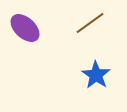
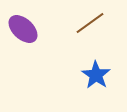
purple ellipse: moved 2 px left, 1 px down
